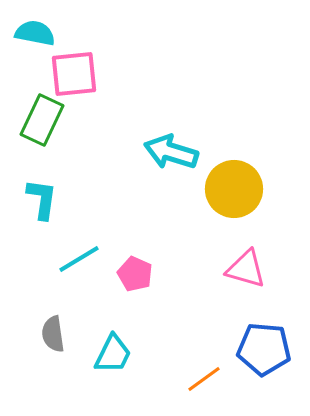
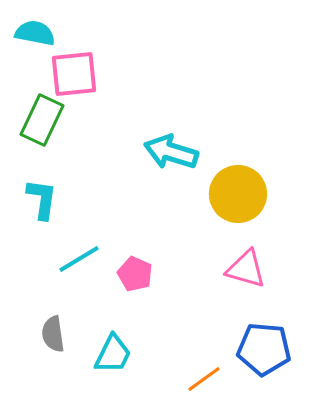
yellow circle: moved 4 px right, 5 px down
